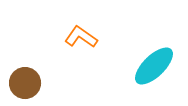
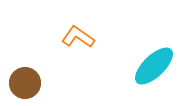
orange L-shape: moved 3 px left
